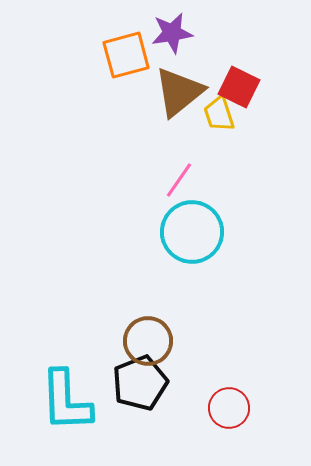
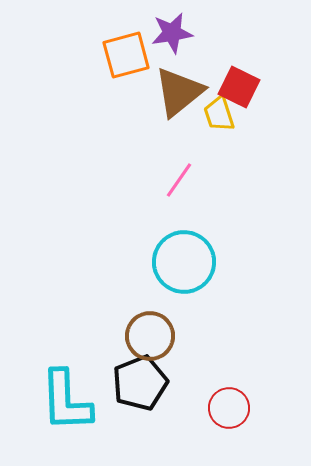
cyan circle: moved 8 px left, 30 px down
brown circle: moved 2 px right, 5 px up
